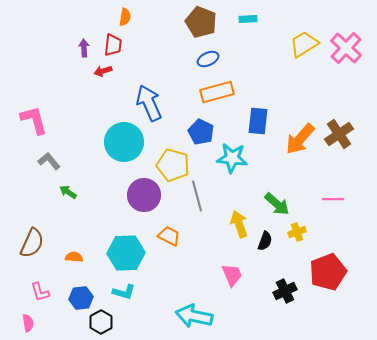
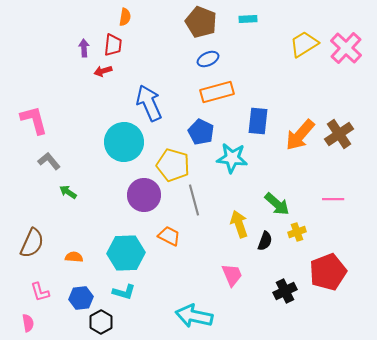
orange arrow at (300, 139): moved 4 px up
gray line at (197, 196): moved 3 px left, 4 px down
